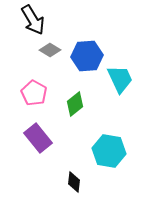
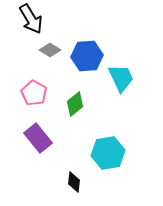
black arrow: moved 2 px left, 1 px up
cyan trapezoid: moved 1 px right, 1 px up
cyan hexagon: moved 1 px left, 2 px down; rotated 20 degrees counterclockwise
